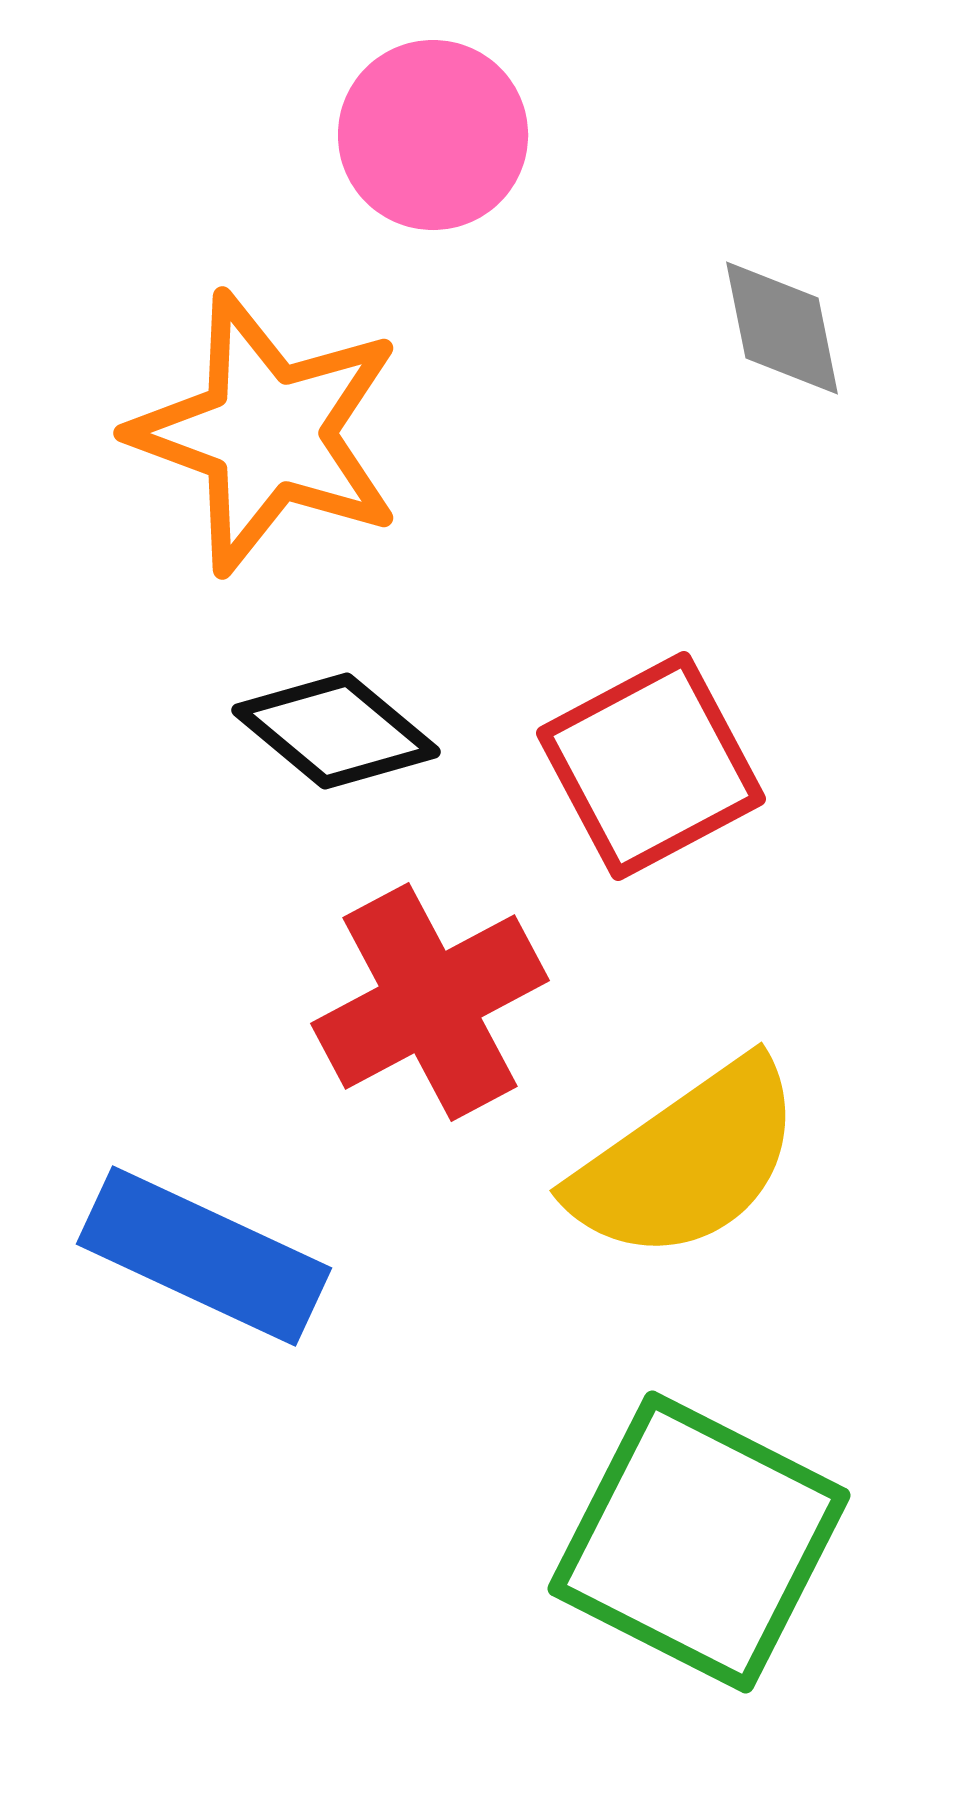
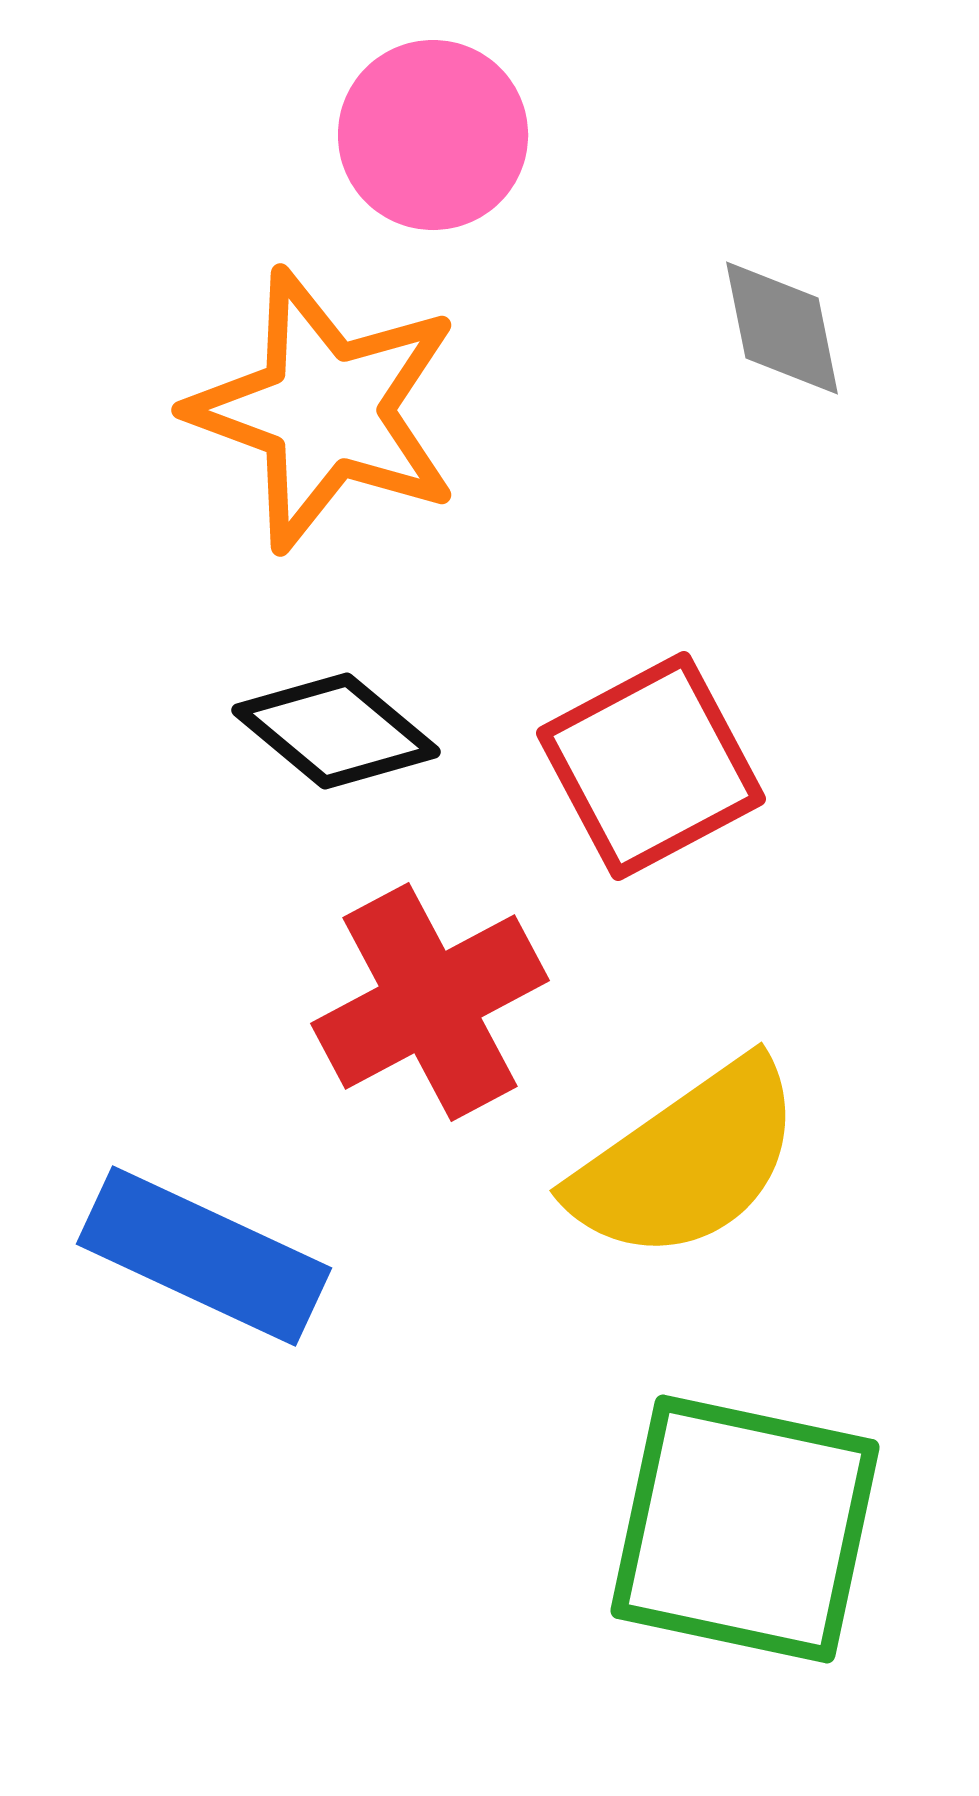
orange star: moved 58 px right, 23 px up
green square: moved 46 px right, 13 px up; rotated 15 degrees counterclockwise
